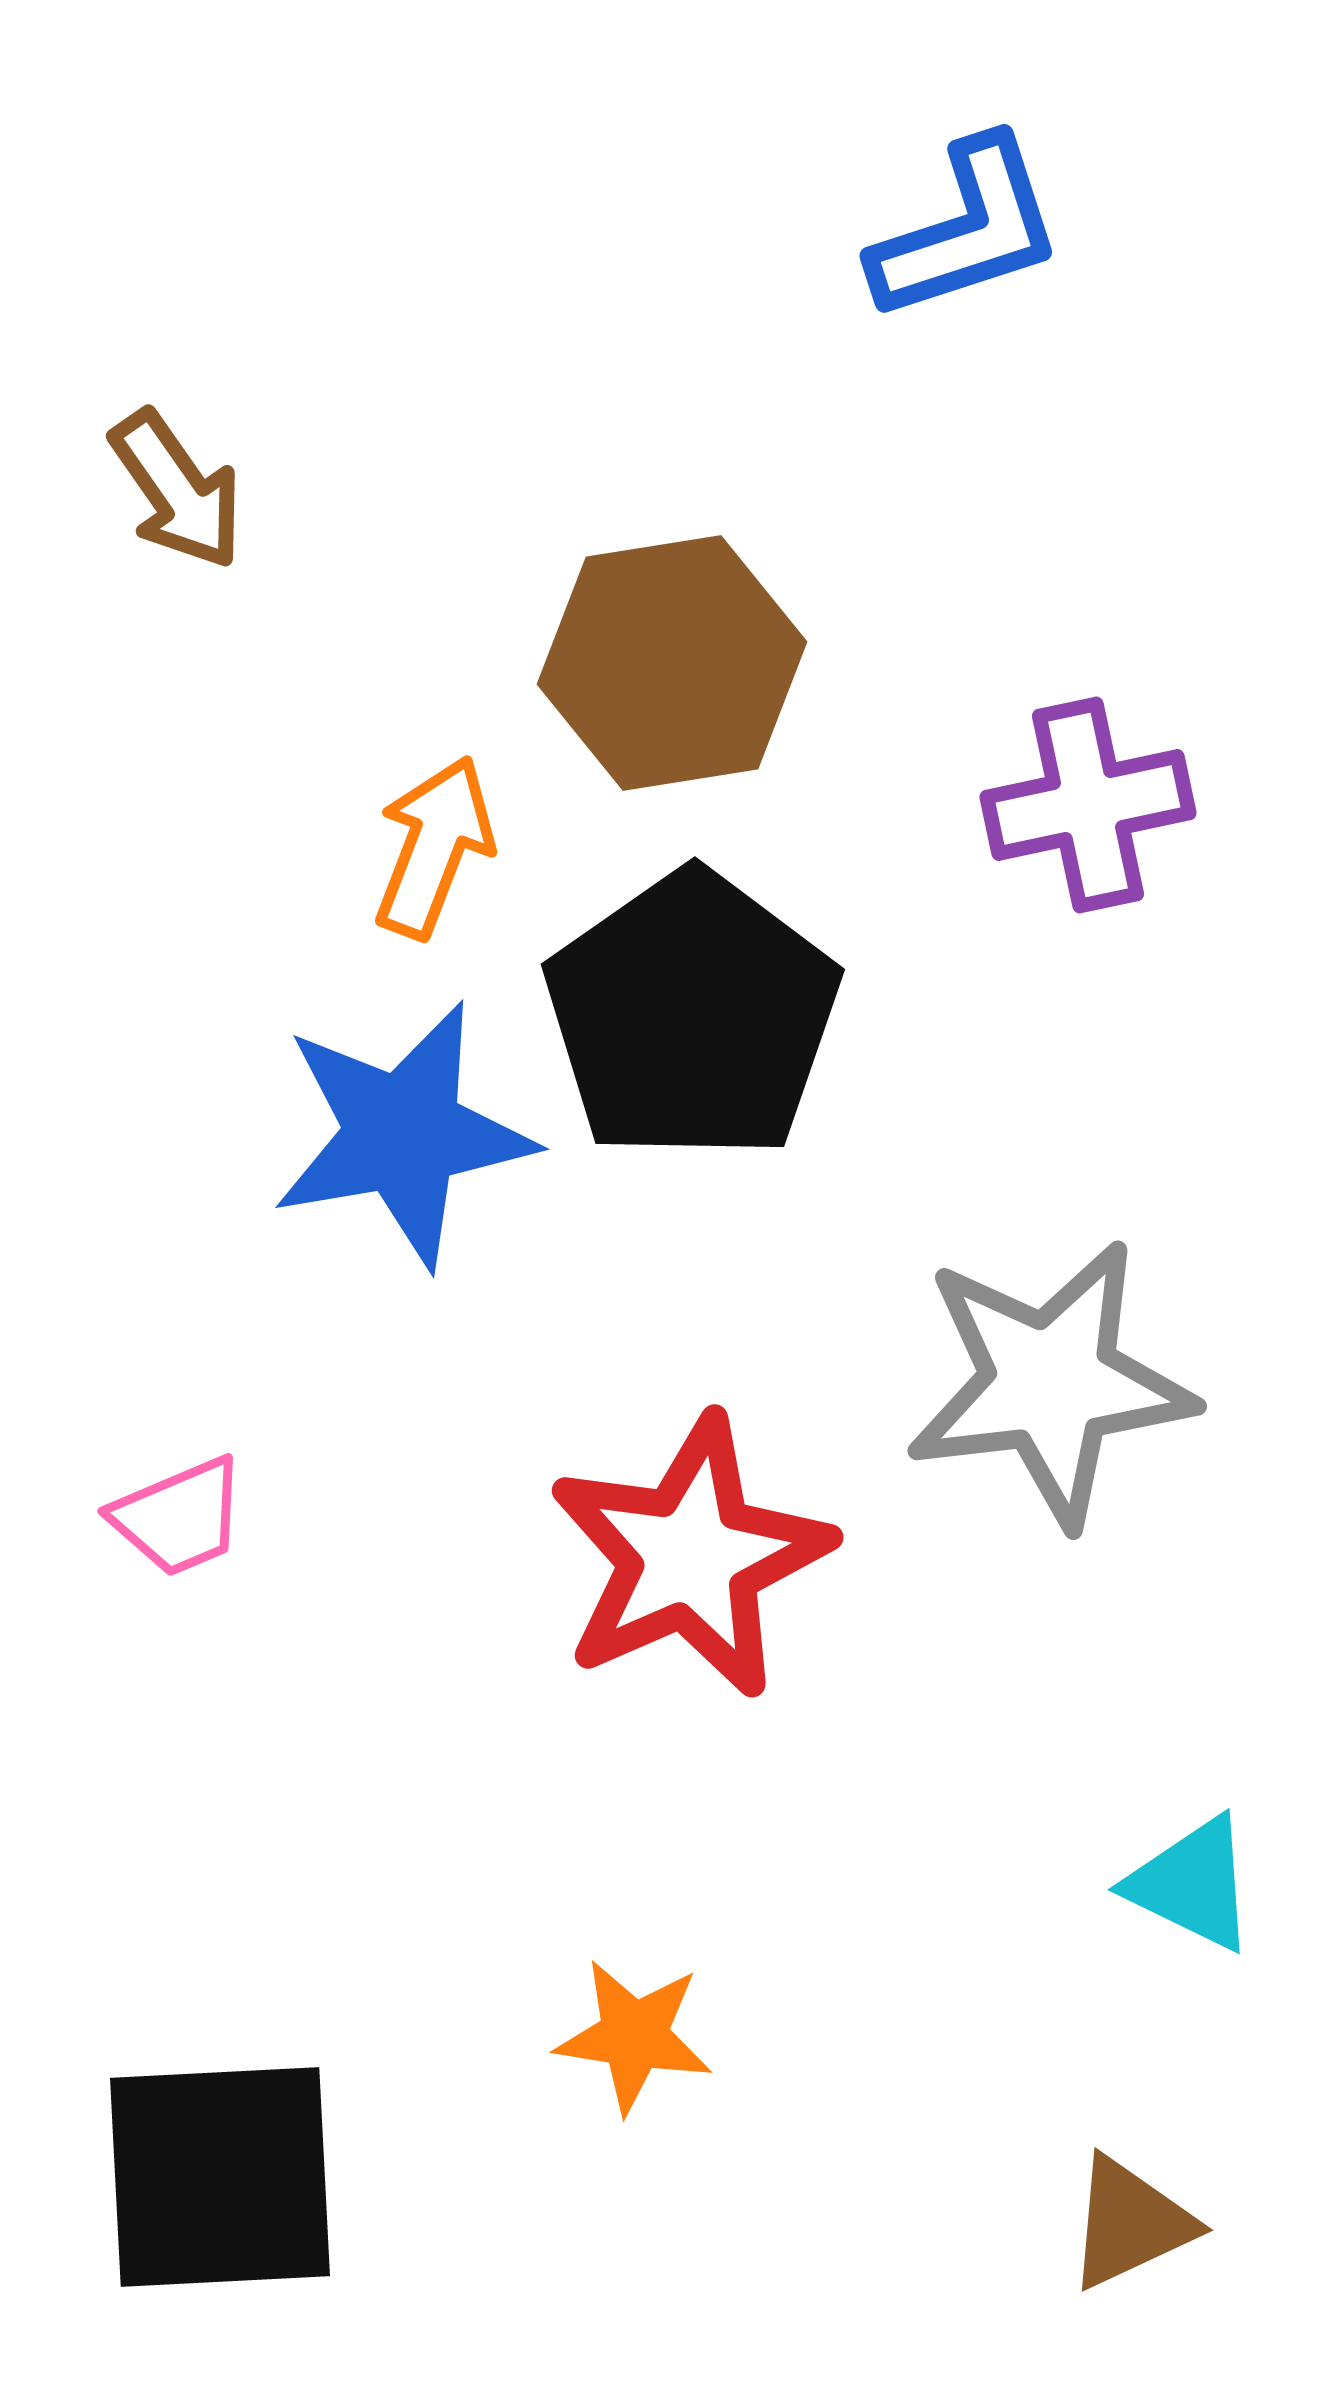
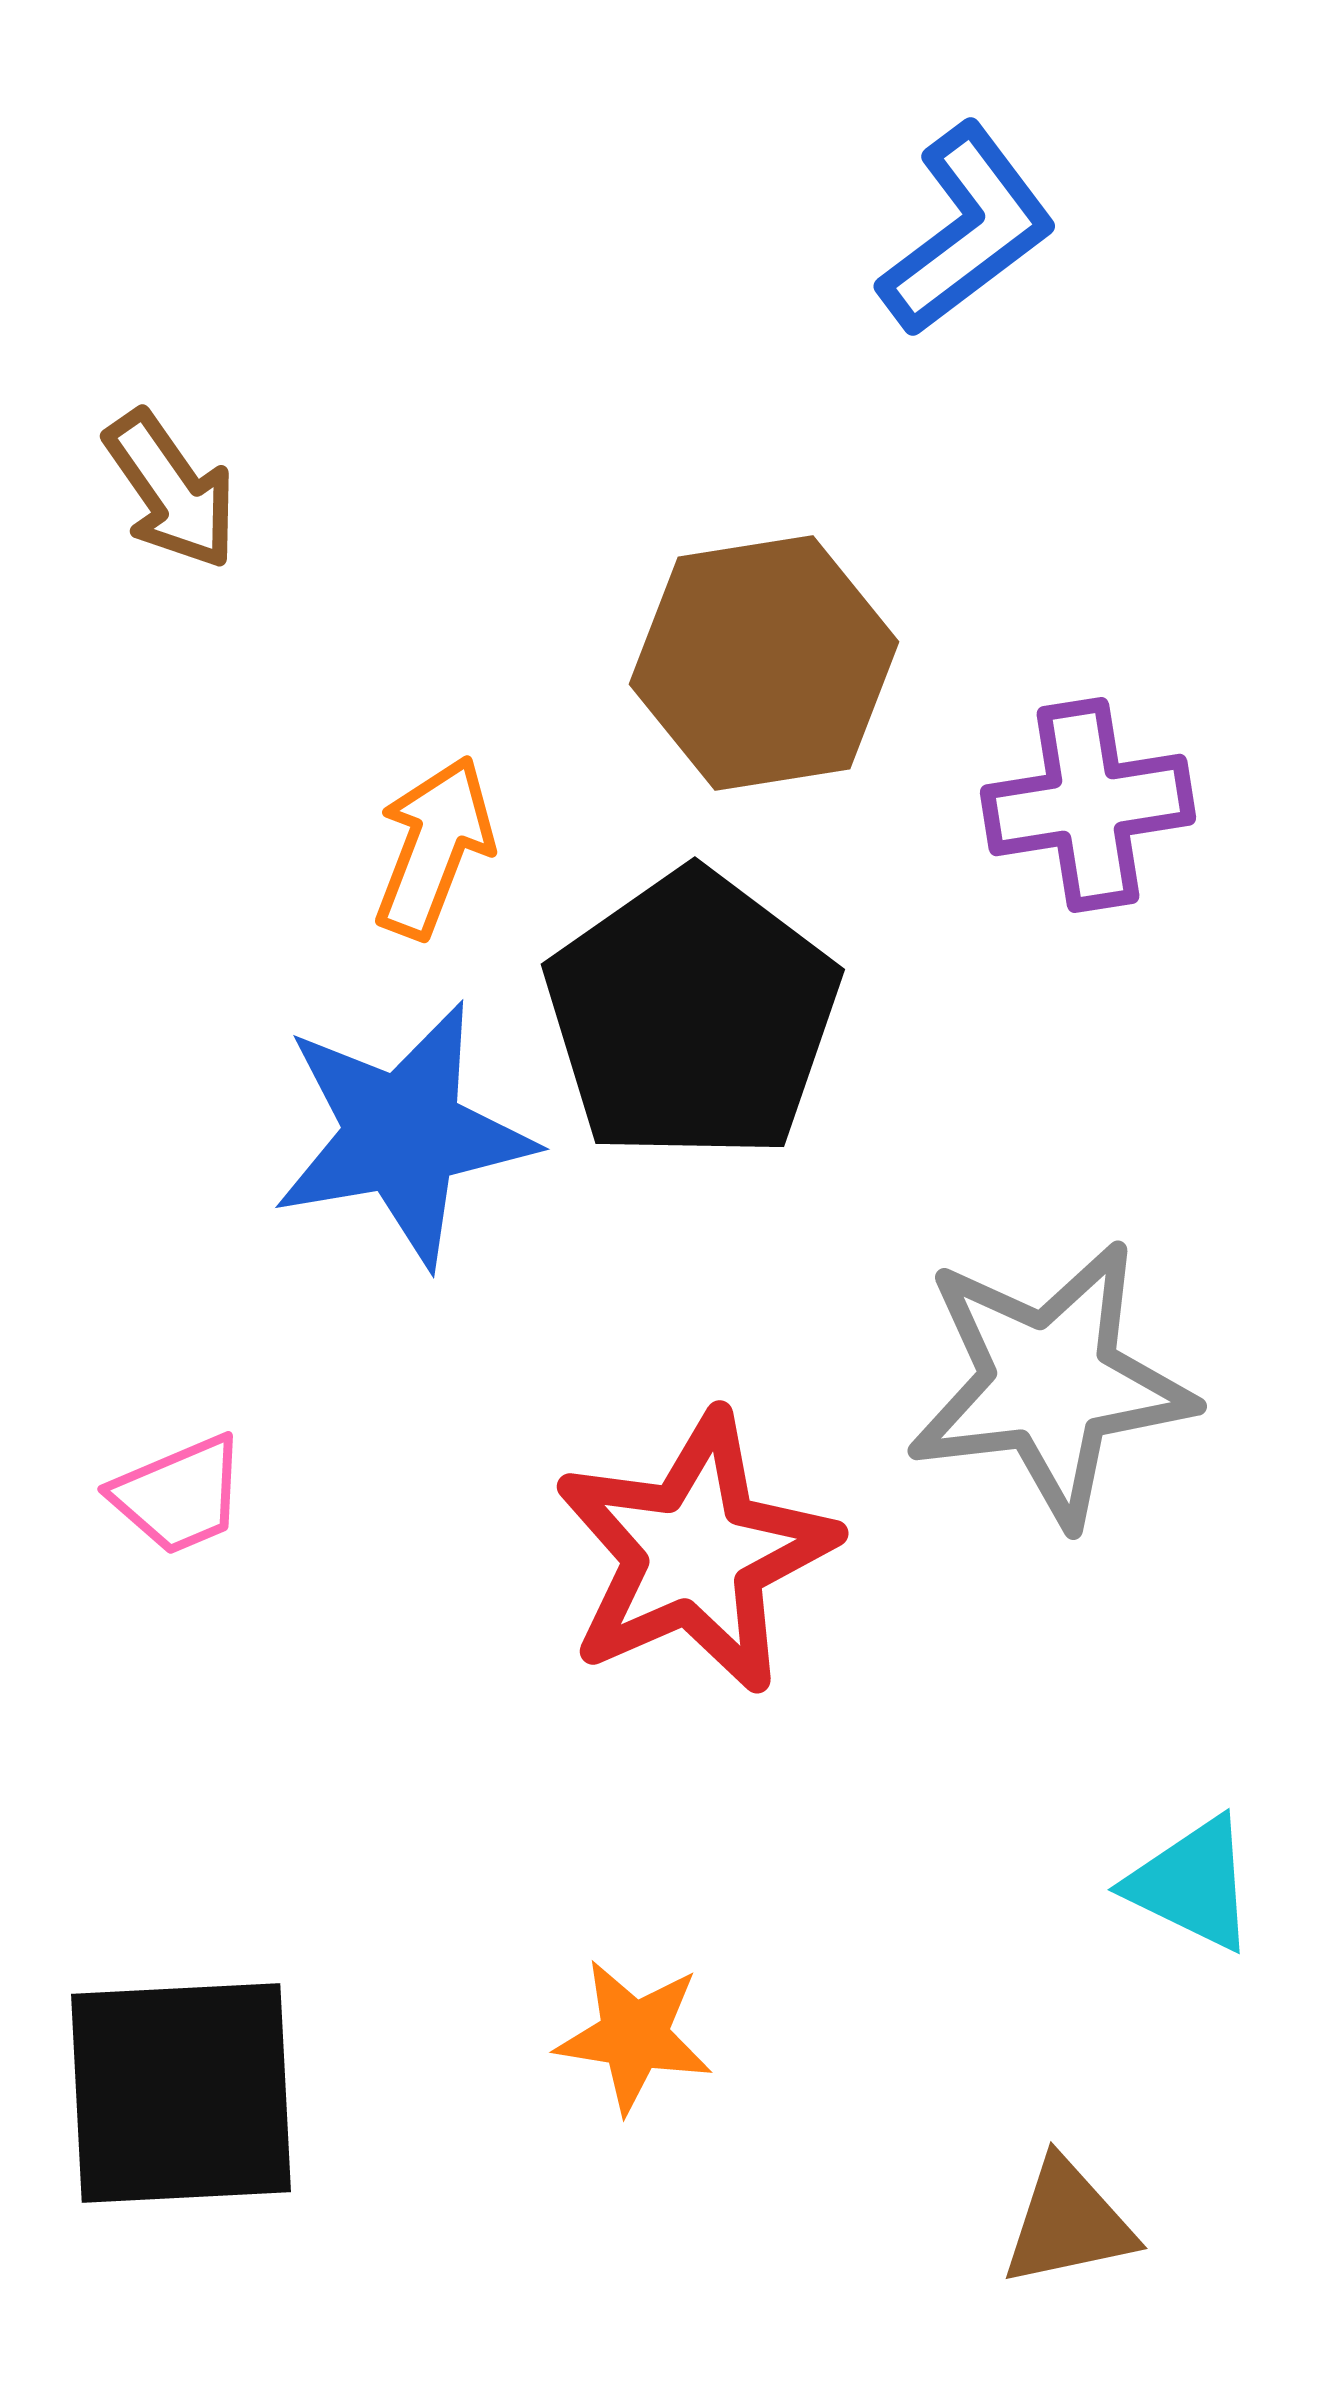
blue L-shape: rotated 19 degrees counterclockwise
brown arrow: moved 6 px left
brown hexagon: moved 92 px right
purple cross: rotated 3 degrees clockwise
pink trapezoid: moved 22 px up
red star: moved 5 px right, 4 px up
black square: moved 39 px left, 84 px up
brown triangle: moved 62 px left; rotated 13 degrees clockwise
